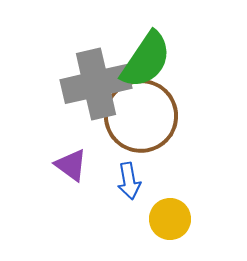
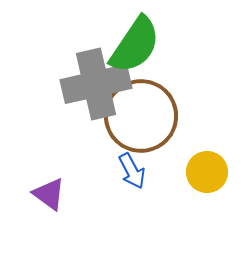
green semicircle: moved 11 px left, 15 px up
purple triangle: moved 22 px left, 29 px down
blue arrow: moved 3 px right, 10 px up; rotated 18 degrees counterclockwise
yellow circle: moved 37 px right, 47 px up
